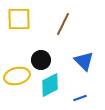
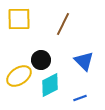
yellow ellipse: moved 2 px right; rotated 20 degrees counterclockwise
